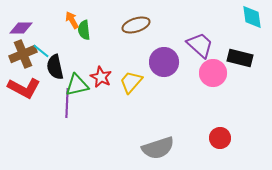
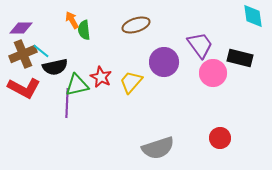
cyan diamond: moved 1 px right, 1 px up
purple trapezoid: rotated 12 degrees clockwise
black semicircle: rotated 90 degrees counterclockwise
